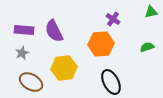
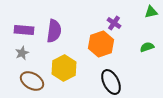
purple cross: moved 1 px right, 4 px down
purple semicircle: rotated 145 degrees counterclockwise
orange hexagon: rotated 15 degrees counterclockwise
yellow hexagon: rotated 20 degrees counterclockwise
brown ellipse: moved 1 px right, 1 px up
